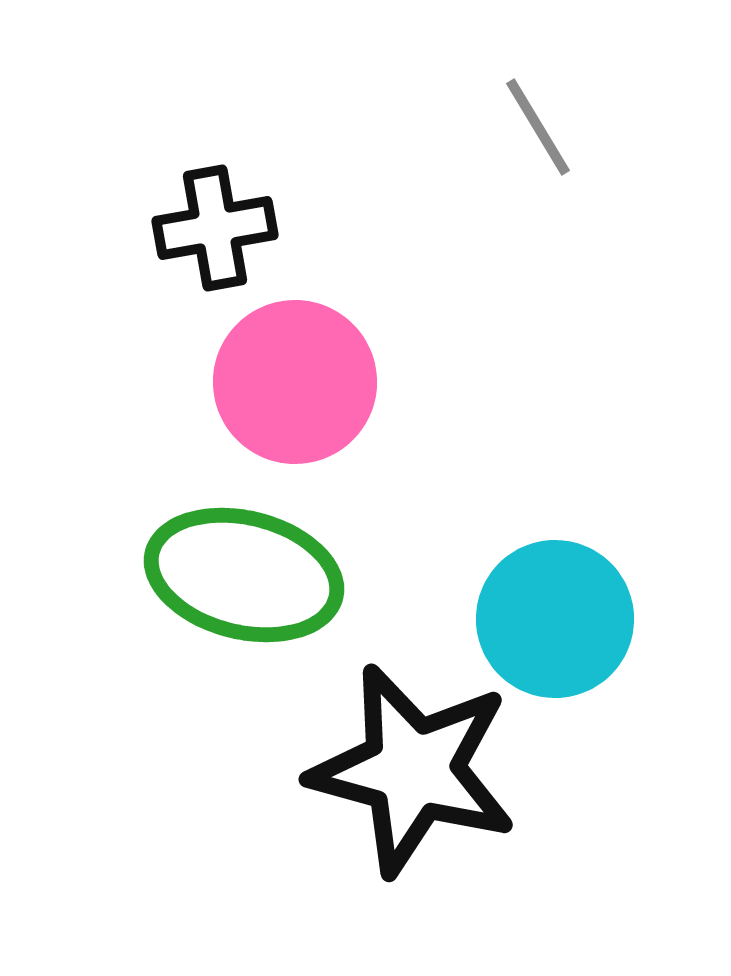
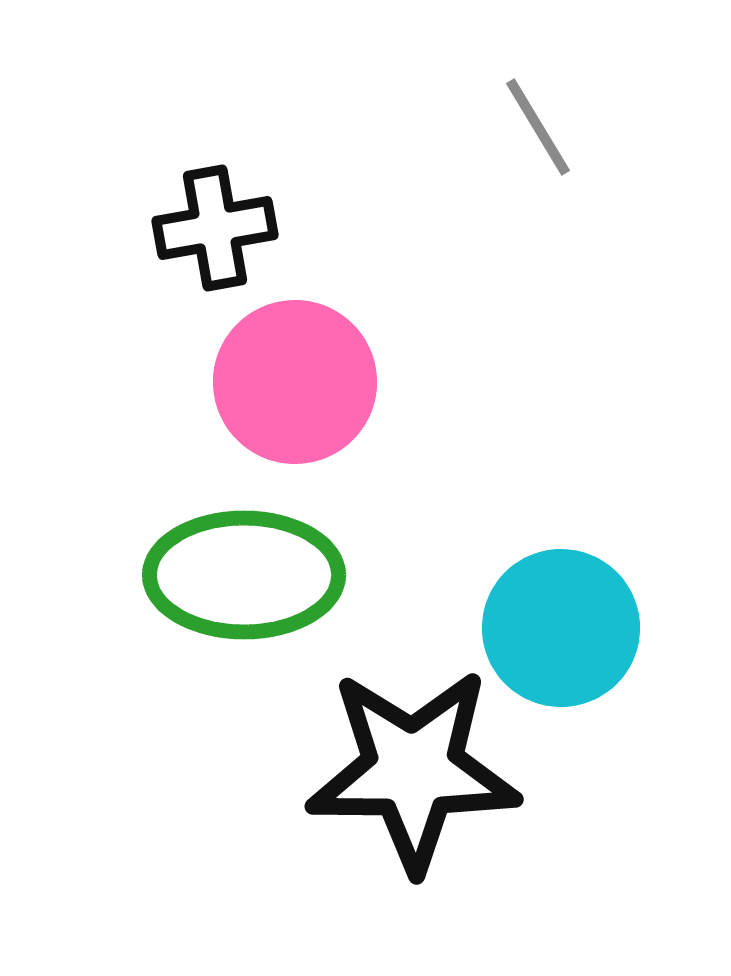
green ellipse: rotated 14 degrees counterclockwise
cyan circle: moved 6 px right, 9 px down
black star: rotated 15 degrees counterclockwise
